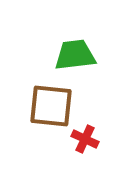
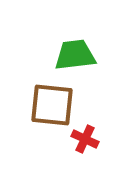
brown square: moved 1 px right, 1 px up
